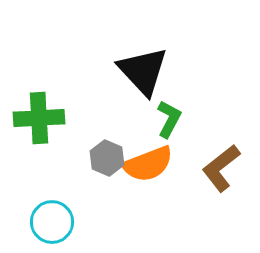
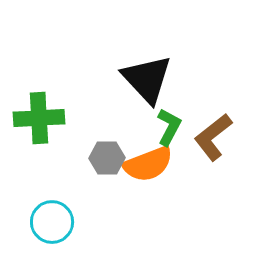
black triangle: moved 4 px right, 8 px down
green L-shape: moved 8 px down
gray hexagon: rotated 24 degrees counterclockwise
brown L-shape: moved 8 px left, 31 px up
